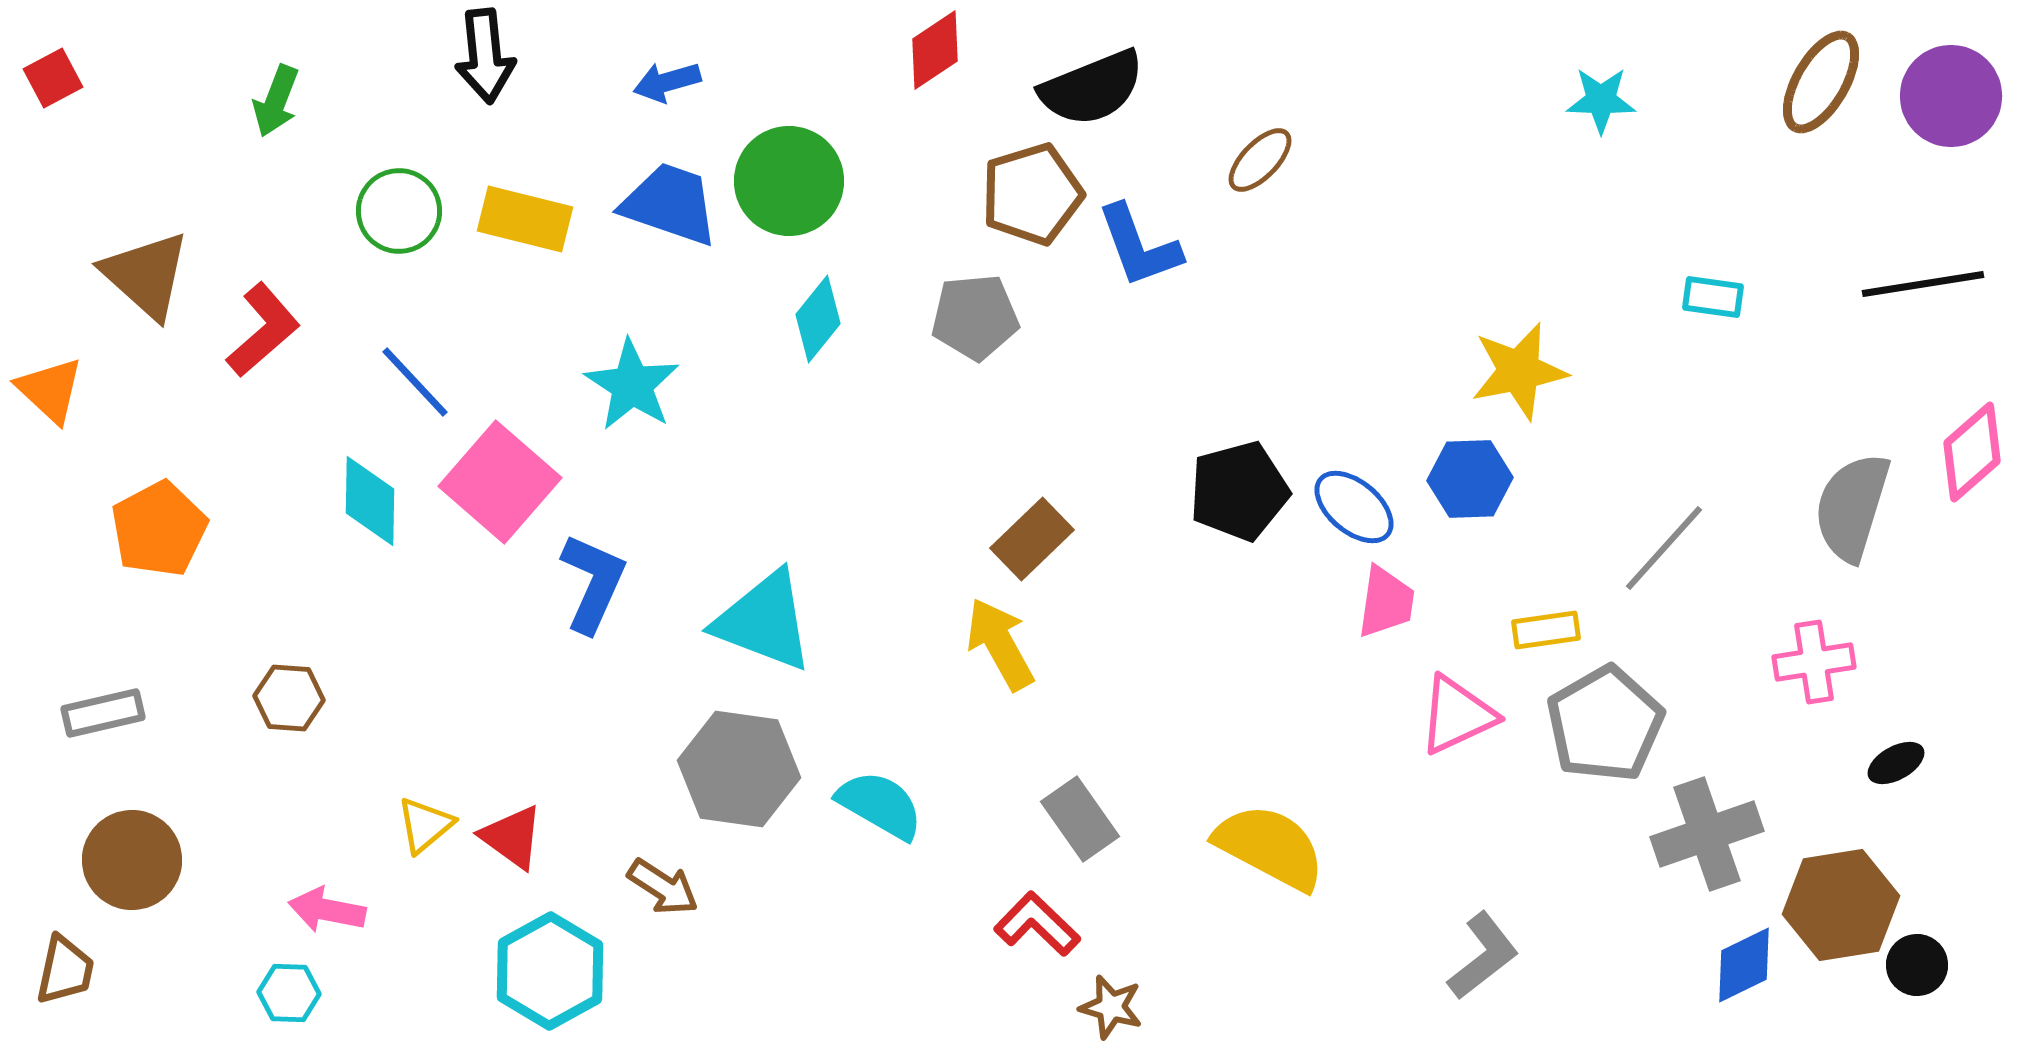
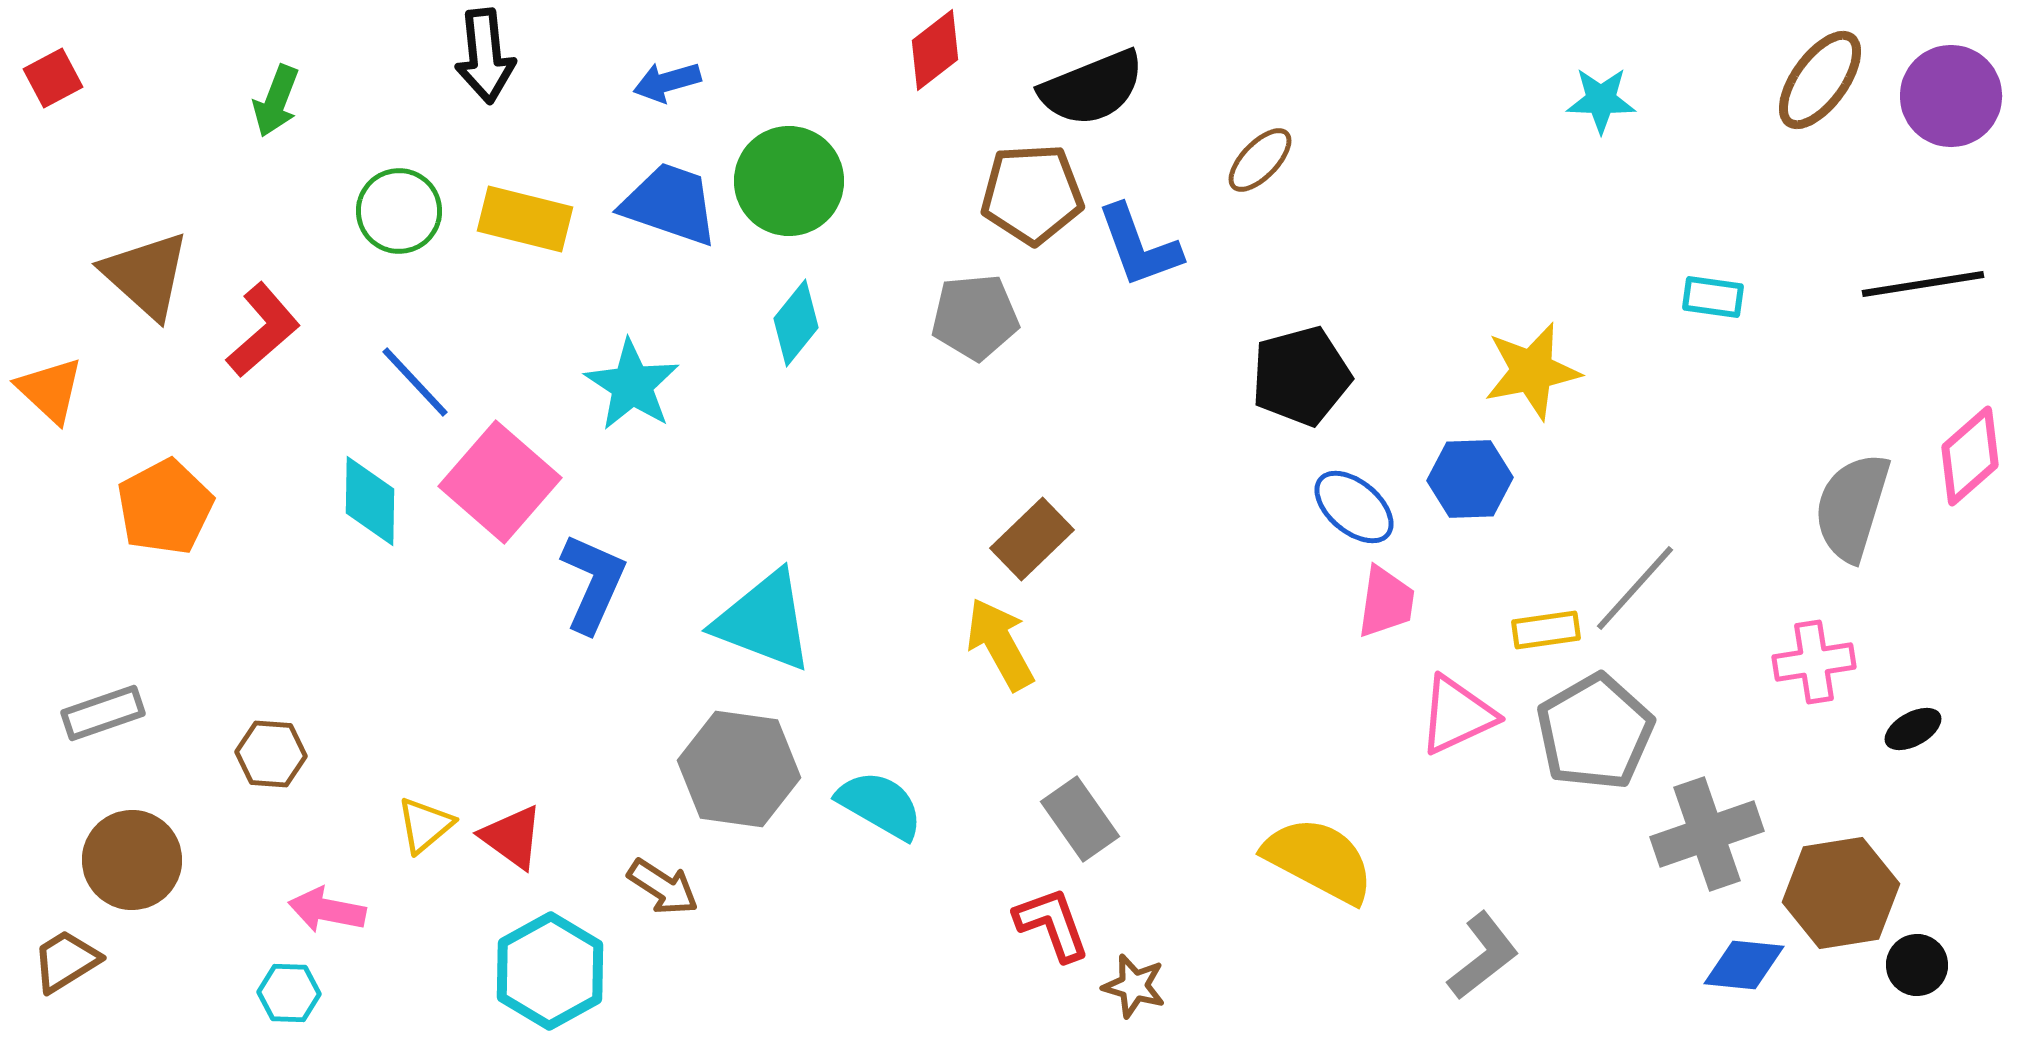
red diamond at (935, 50): rotated 4 degrees counterclockwise
brown ellipse at (1821, 82): moved 1 px left, 2 px up; rotated 6 degrees clockwise
brown pentagon at (1032, 194): rotated 14 degrees clockwise
cyan diamond at (818, 319): moved 22 px left, 4 px down
yellow star at (1519, 371): moved 13 px right
pink diamond at (1972, 452): moved 2 px left, 4 px down
black pentagon at (1239, 491): moved 62 px right, 115 px up
orange pentagon at (159, 529): moved 6 px right, 22 px up
gray line at (1664, 548): moved 29 px left, 40 px down
brown hexagon at (289, 698): moved 18 px left, 56 px down
gray rectangle at (103, 713): rotated 6 degrees counterclockwise
gray pentagon at (1605, 724): moved 10 px left, 8 px down
black ellipse at (1896, 763): moved 17 px right, 34 px up
yellow semicircle at (1270, 847): moved 49 px right, 13 px down
brown hexagon at (1841, 905): moved 12 px up
red L-shape at (1037, 924): moved 15 px right; rotated 26 degrees clockwise
blue diamond at (1744, 965): rotated 32 degrees clockwise
brown trapezoid at (65, 970): moved 1 px right, 9 px up; rotated 134 degrees counterclockwise
brown star at (1111, 1007): moved 23 px right, 21 px up
